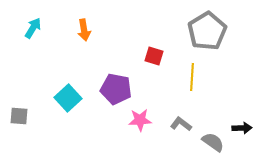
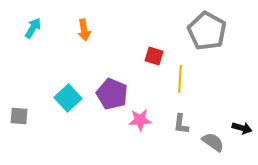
gray pentagon: rotated 12 degrees counterclockwise
yellow line: moved 12 px left, 2 px down
purple pentagon: moved 4 px left, 5 px down; rotated 12 degrees clockwise
gray L-shape: rotated 120 degrees counterclockwise
black arrow: rotated 18 degrees clockwise
